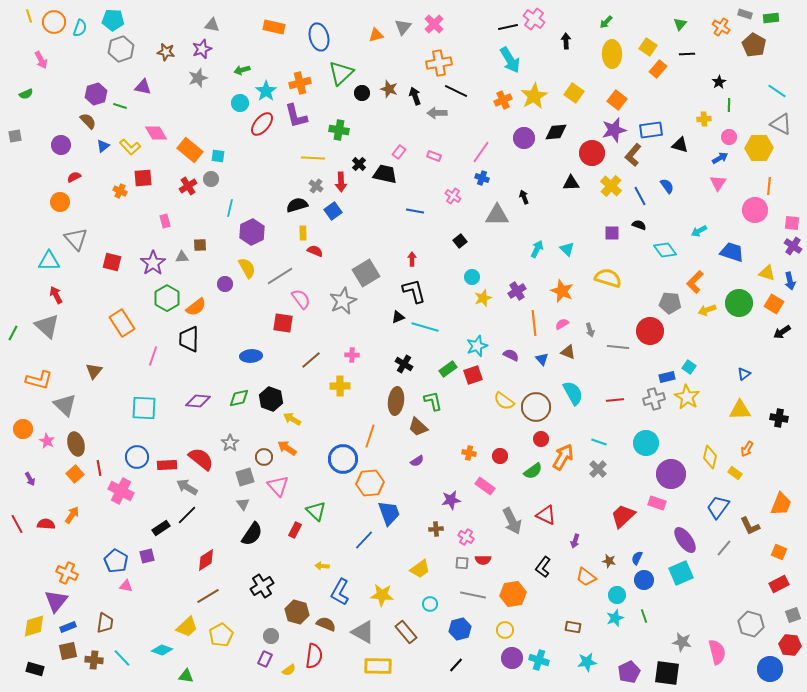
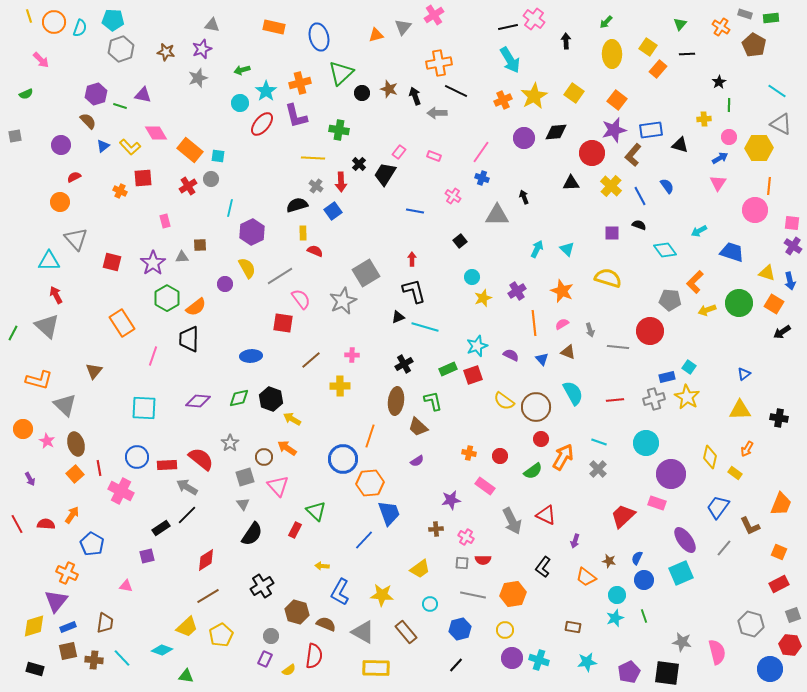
pink cross at (434, 24): moved 9 px up; rotated 12 degrees clockwise
pink arrow at (41, 60): rotated 18 degrees counterclockwise
purple triangle at (143, 87): moved 8 px down
black trapezoid at (385, 174): rotated 70 degrees counterclockwise
gray pentagon at (670, 303): moved 3 px up
black cross at (404, 364): rotated 30 degrees clockwise
green rectangle at (448, 369): rotated 12 degrees clockwise
blue pentagon at (116, 561): moved 24 px left, 17 px up
yellow rectangle at (378, 666): moved 2 px left, 2 px down
